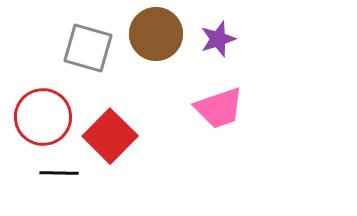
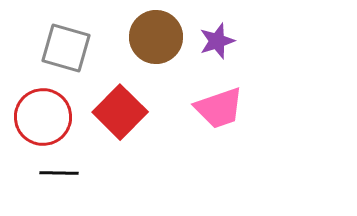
brown circle: moved 3 px down
purple star: moved 1 px left, 2 px down
gray square: moved 22 px left
red square: moved 10 px right, 24 px up
